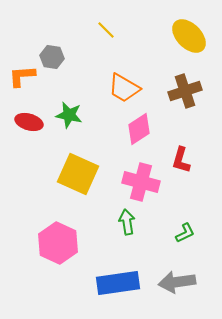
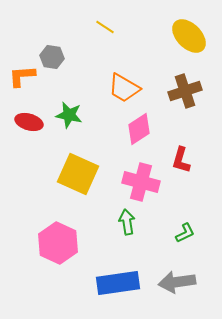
yellow line: moved 1 px left, 3 px up; rotated 12 degrees counterclockwise
